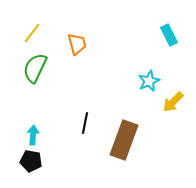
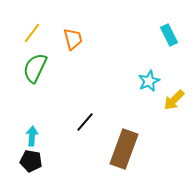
orange trapezoid: moved 4 px left, 5 px up
yellow arrow: moved 1 px right, 2 px up
black line: moved 1 px up; rotated 30 degrees clockwise
cyan arrow: moved 1 px left, 1 px down
brown rectangle: moved 9 px down
